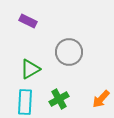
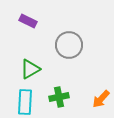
gray circle: moved 7 px up
green cross: moved 2 px up; rotated 18 degrees clockwise
